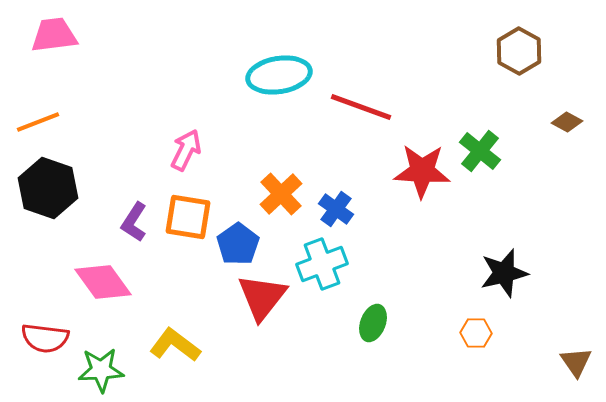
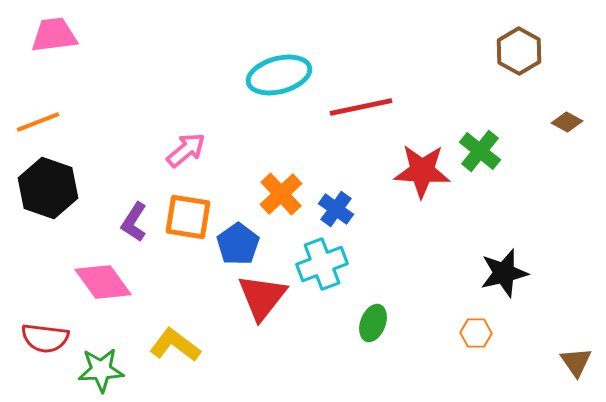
cyan ellipse: rotated 6 degrees counterclockwise
red line: rotated 32 degrees counterclockwise
pink arrow: rotated 24 degrees clockwise
